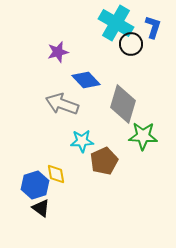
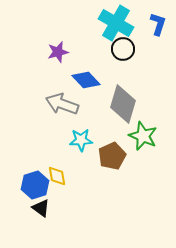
blue L-shape: moved 5 px right, 3 px up
black circle: moved 8 px left, 5 px down
green star: rotated 20 degrees clockwise
cyan star: moved 1 px left, 1 px up
brown pentagon: moved 8 px right, 5 px up
yellow diamond: moved 1 px right, 2 px down
